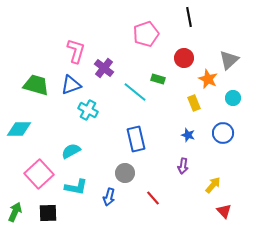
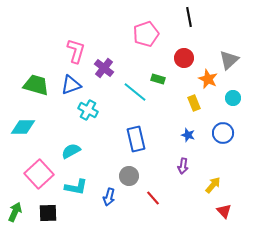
cyan diamond: moved 4 px right, 2 px up
gray circle: moved 4 px right, 3 px down
